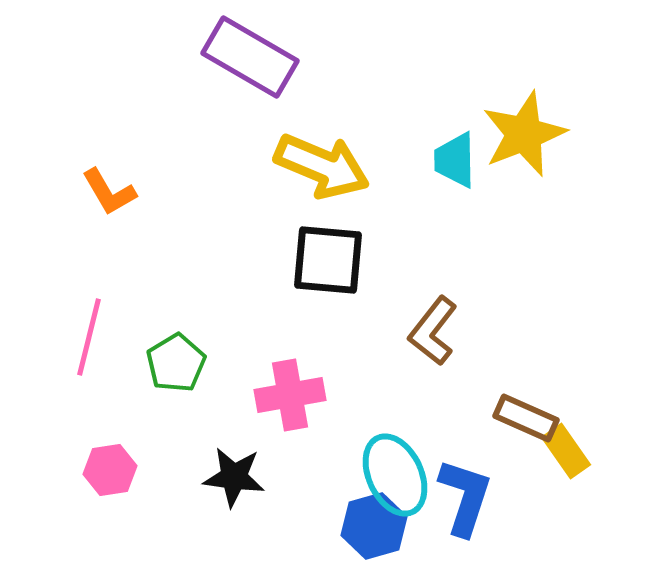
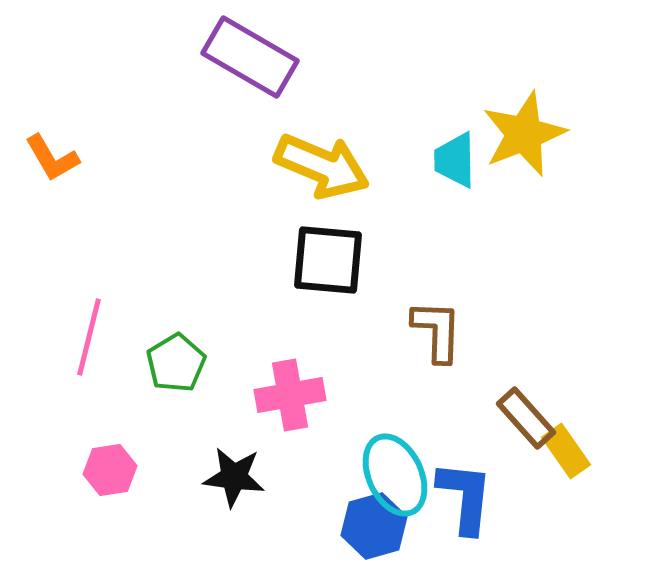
orange L-shape: moved 57 px left, 34 px up
brown L-shape: moved 4 px right; rotated 144 degrees clockwise
brown rectangle: rotated 24 degrees clockwise
blue L-shape: rotated 12 degrees counterclockwise
